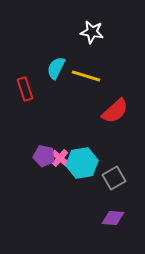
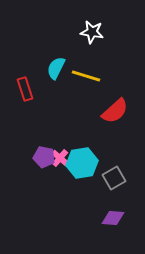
purple pentagon: moved 1 px down
